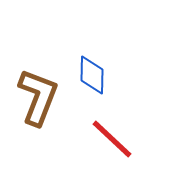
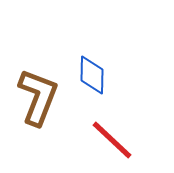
red line: moved 1 px down
